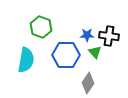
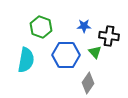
blue star: moved 3 px left, 9 px up
